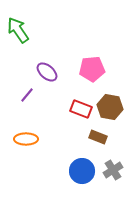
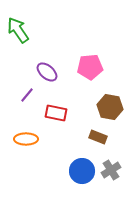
pink pentagon: moved 2 px left, 2 px up
red rectangle: moved 25 px left, 4 px down; rotated 10 degrees counterclockwise
gray cross: moved 2 px left
